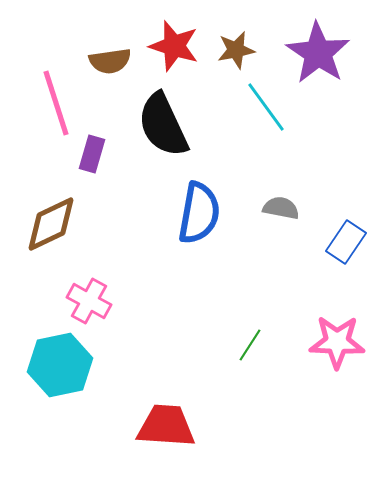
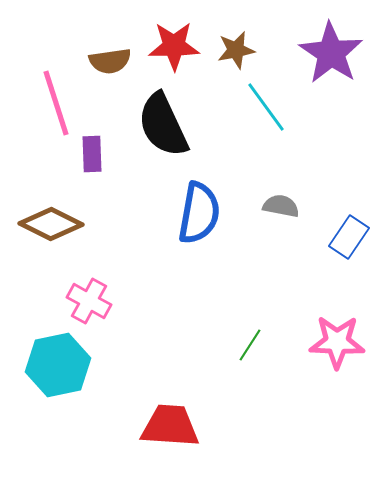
red star: rotated 18 degrees counterclockwise
purple star: moved 13 px right
purple rectangle: rotated 18 degrees counterclockwise
gray semicircle: moved 2 px up
brown diamond: rotated 52 degrees clockwise
blue rectangle: moved 3 px right, 5 px up
cyan hexagon: moved 2 px left
red trapezoid: moved 4 px right
